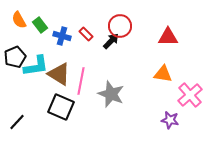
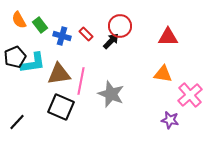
cyan L-shape: moved 3 px left, 3 px up
brown triangle: rotated 40 degrees counterclockwise
